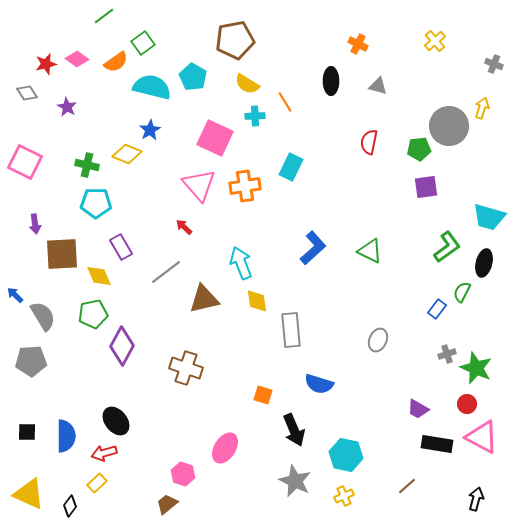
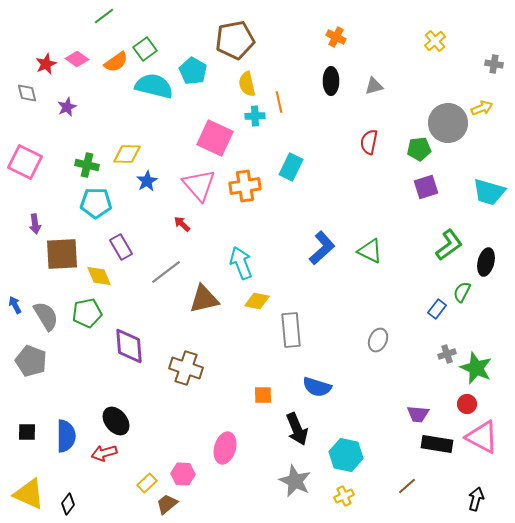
green square at (143, 43): moved 2 px right, 6 px down
orange cross at (358, 44): moved 22 px left, 7 px up
red star at (46, 64): rotated 10 degrees counterclockwise
gray cross at (494, 64): rotated 12 degrees counterclockwise
cyan pentagon at (193, 77): moved 6 px up
yellow semicircle at (247, 84): rotated 45 degrees clockwise
gray triangle at (378, 86): moved 4 px left; rotated 30 degrees counterclockwise
cyan semicircle at (152, 87): moved 2 px right, 1 px up
gray diamond at (27, 93): rotated 20 degrees clockwise
orange line at (285, 102): moved 6 px left; rotated 20 degrees clockwise
purple star at (67, 107): rotated 18 degrees clockwise
yellow arrow at (482, 108): rotated 50 degrees clockwise
gray circle at (449, 126): moved 1 px left, 3 px up
blue star at (150, 130): moved 3 px left, 51 px down
yellow diamond at (127, 154): rotated 20 degrees counterclockwise
purple square at (426, 187): rotated 10 degrees counterclockwise
cyan trapezoid at (489, 217): moved 25 px up
red arrow at (184, 227): moved 2 px left, 3 px up
green L-shape at (447, 247): moved 2 px right, 2 px up
blue L-shape at (313, 248): moved 9 px right
black ellipse at (484, 263): moved 2 px right, 1 px up
blue arrow at (15, 295): moved 10 px down; rotated 18 degrees clockwise
yellow diamond at (257, 301): rotated 70 degrees counterclockwise
green pentagon at (93, 314): moved 6 px left, 1 px up
gray semicircle at (43, 316): moved 3 px right
purple diamond at (122, 346): moved 7 px right; rotated 33 degrees counterclockwise
gray pentagon at (31, 361): rotated 24 degrees clockwise
blue semicircle at (319, 384): moved 2 px left, 3 px down
orange square at (263, 395): rotated 18 degrees counterclockwise
purple trapezoid at (418, 409): moved 5 px down; rotated 25 degrees counterclockwise
black arrow at (294, 430): moved 3 px right, 1 px up
pink ellipse at (225, 448): rotated 16 degrees counterclockwise
pink hexagon at (183, 474): rotated 15 degrees counterclockwise
yellow rectangle at (97, 483): moved 50 px right
black diamond at (70, 506): moved 2 px left, 2 px up
